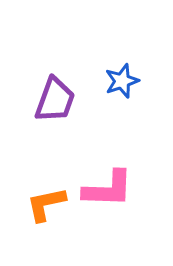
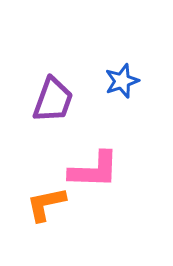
purple trapezoid: moved 2 px left
pink L-shape: moved 14 px left, 19 px up
